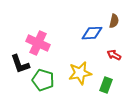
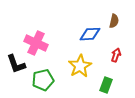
blue diamond: moved 2 px left, 1 px down
pink cross: moved 2 px left
red arrow: moved 2 px right; rotated 80 degrees clockwise
black L-shape: moved 4 px left
yellow star: moved 7 px up; rotated 20 degrees counterclockwise
green pentagon: rotated 30 degrees counterclockwise
